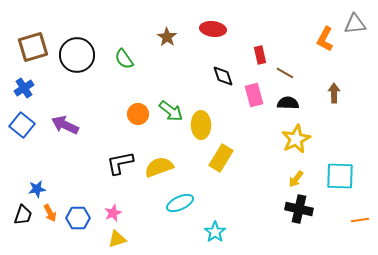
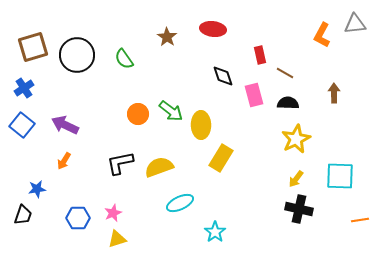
orange L-shape: moved 3 px left, 4 px up
orange arrow: moved 14 px right, 52 px up; rotated 60 degrees clockwise
